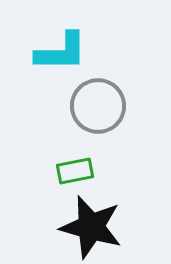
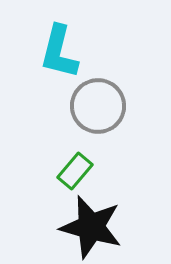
cyan L-shape: moved 2 px left; rotated 104 degrees clockwise
green rectangle: rotated 39 degrees counterclockwise
